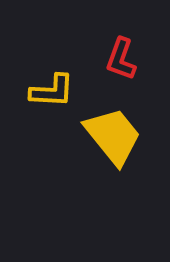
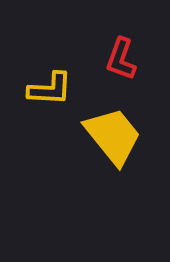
yellow L-shape: moved 2 px left, 2 px up
